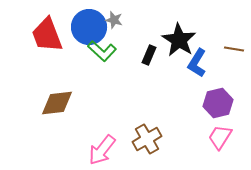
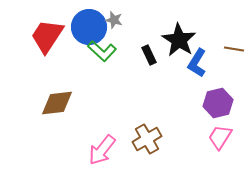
red trapezoid: moved 1 px down; rotated 54 degrees clockwise
black rectangle: rotated 48 degrees counterclockwise
